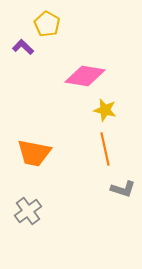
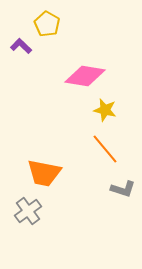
purple L-shape: moved 2 px left, 1 px up
orange line: rotated 28 degrees counterclockwise
orange trapezoid: moved 10 px right, 20 px down
